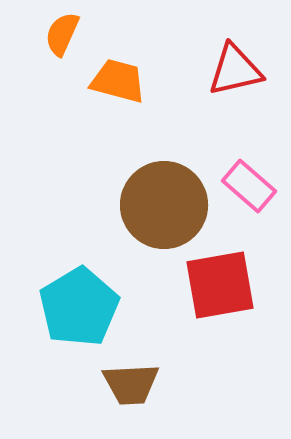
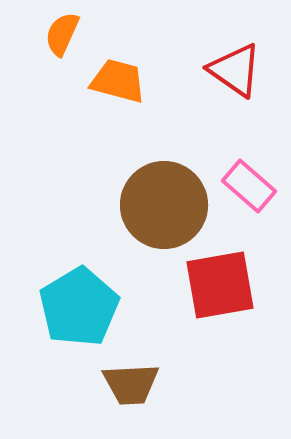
red triangle: rotated 48 degrees clockwise
